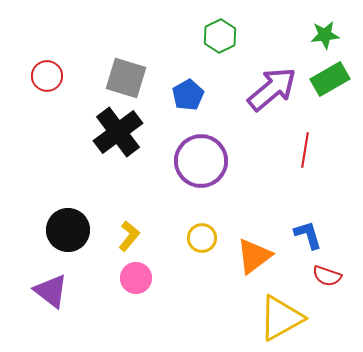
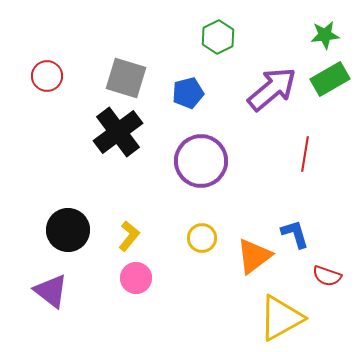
green hexagon: moved 2 px left, 1 px down
blue pentagon: moved 2 px up; rotated 16 degrees clockwise
red line: moved 4 px down
blue L-shape: moved 13 px left, 1 px up
